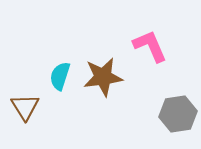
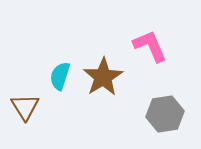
brown star: rotated 24 degrees counterclockwise
gray hexagon: moved 13 px left
